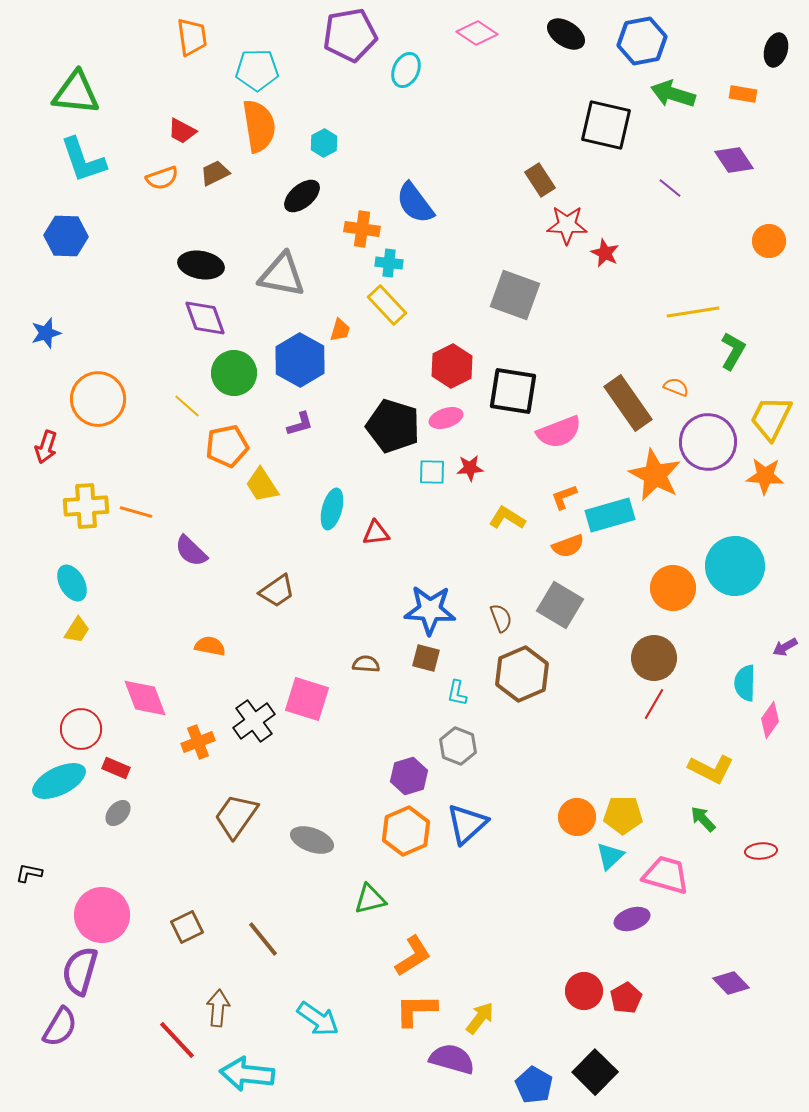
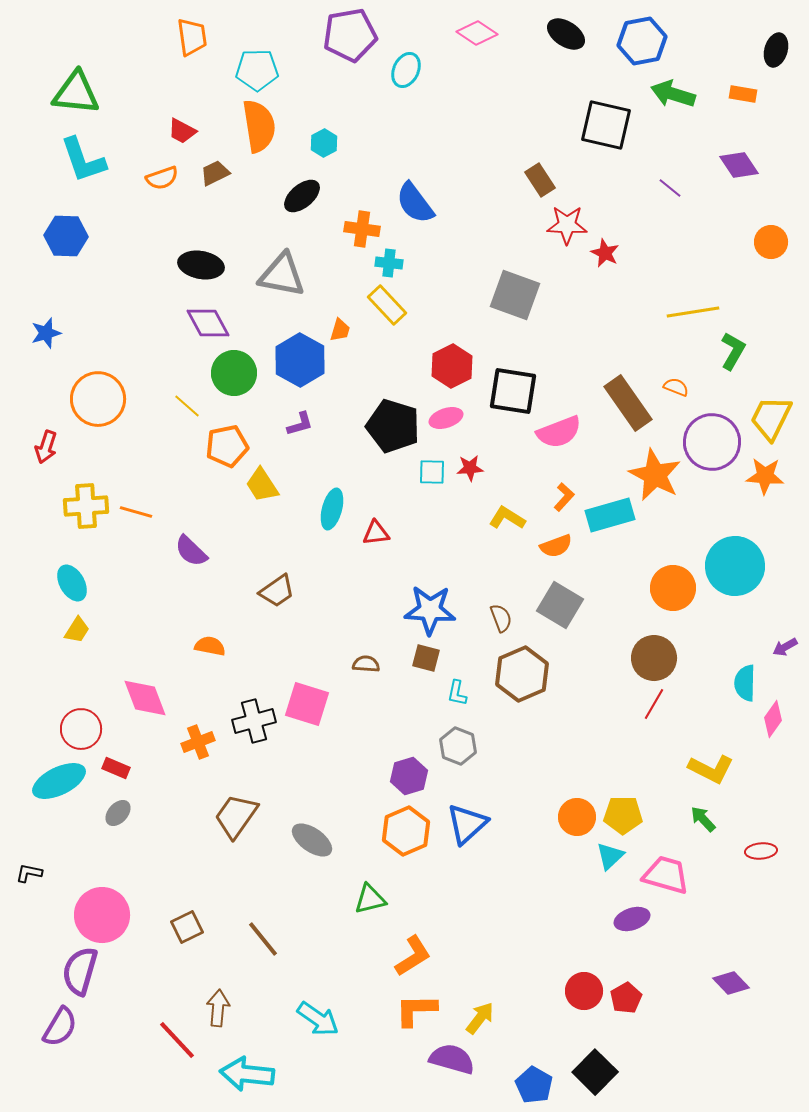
purple diamond at (734, 160): moved 5 px right, 5 px down
orange circle at (769, 241): moved 2 px right, 1 px down
purple diamond at (205, 318): moved 3 px right, 5 px down; rotated 9 degrees counterclockwise
purple circle at (708, 442): moved 4 px right
orange L-shape at (564, 497): rotated 152 degrees clockwise
orange semicircle at (568, 546): moved 12 px left
pink square at (307, 699): moved 5 px down
pink diamond at (770, 720): moved 3 px right, 1 px up
black cross at (254, 721): rotated 21 degrees clockwise
gray ellipse at (312, 840): rotated 15 degrees clockwise
